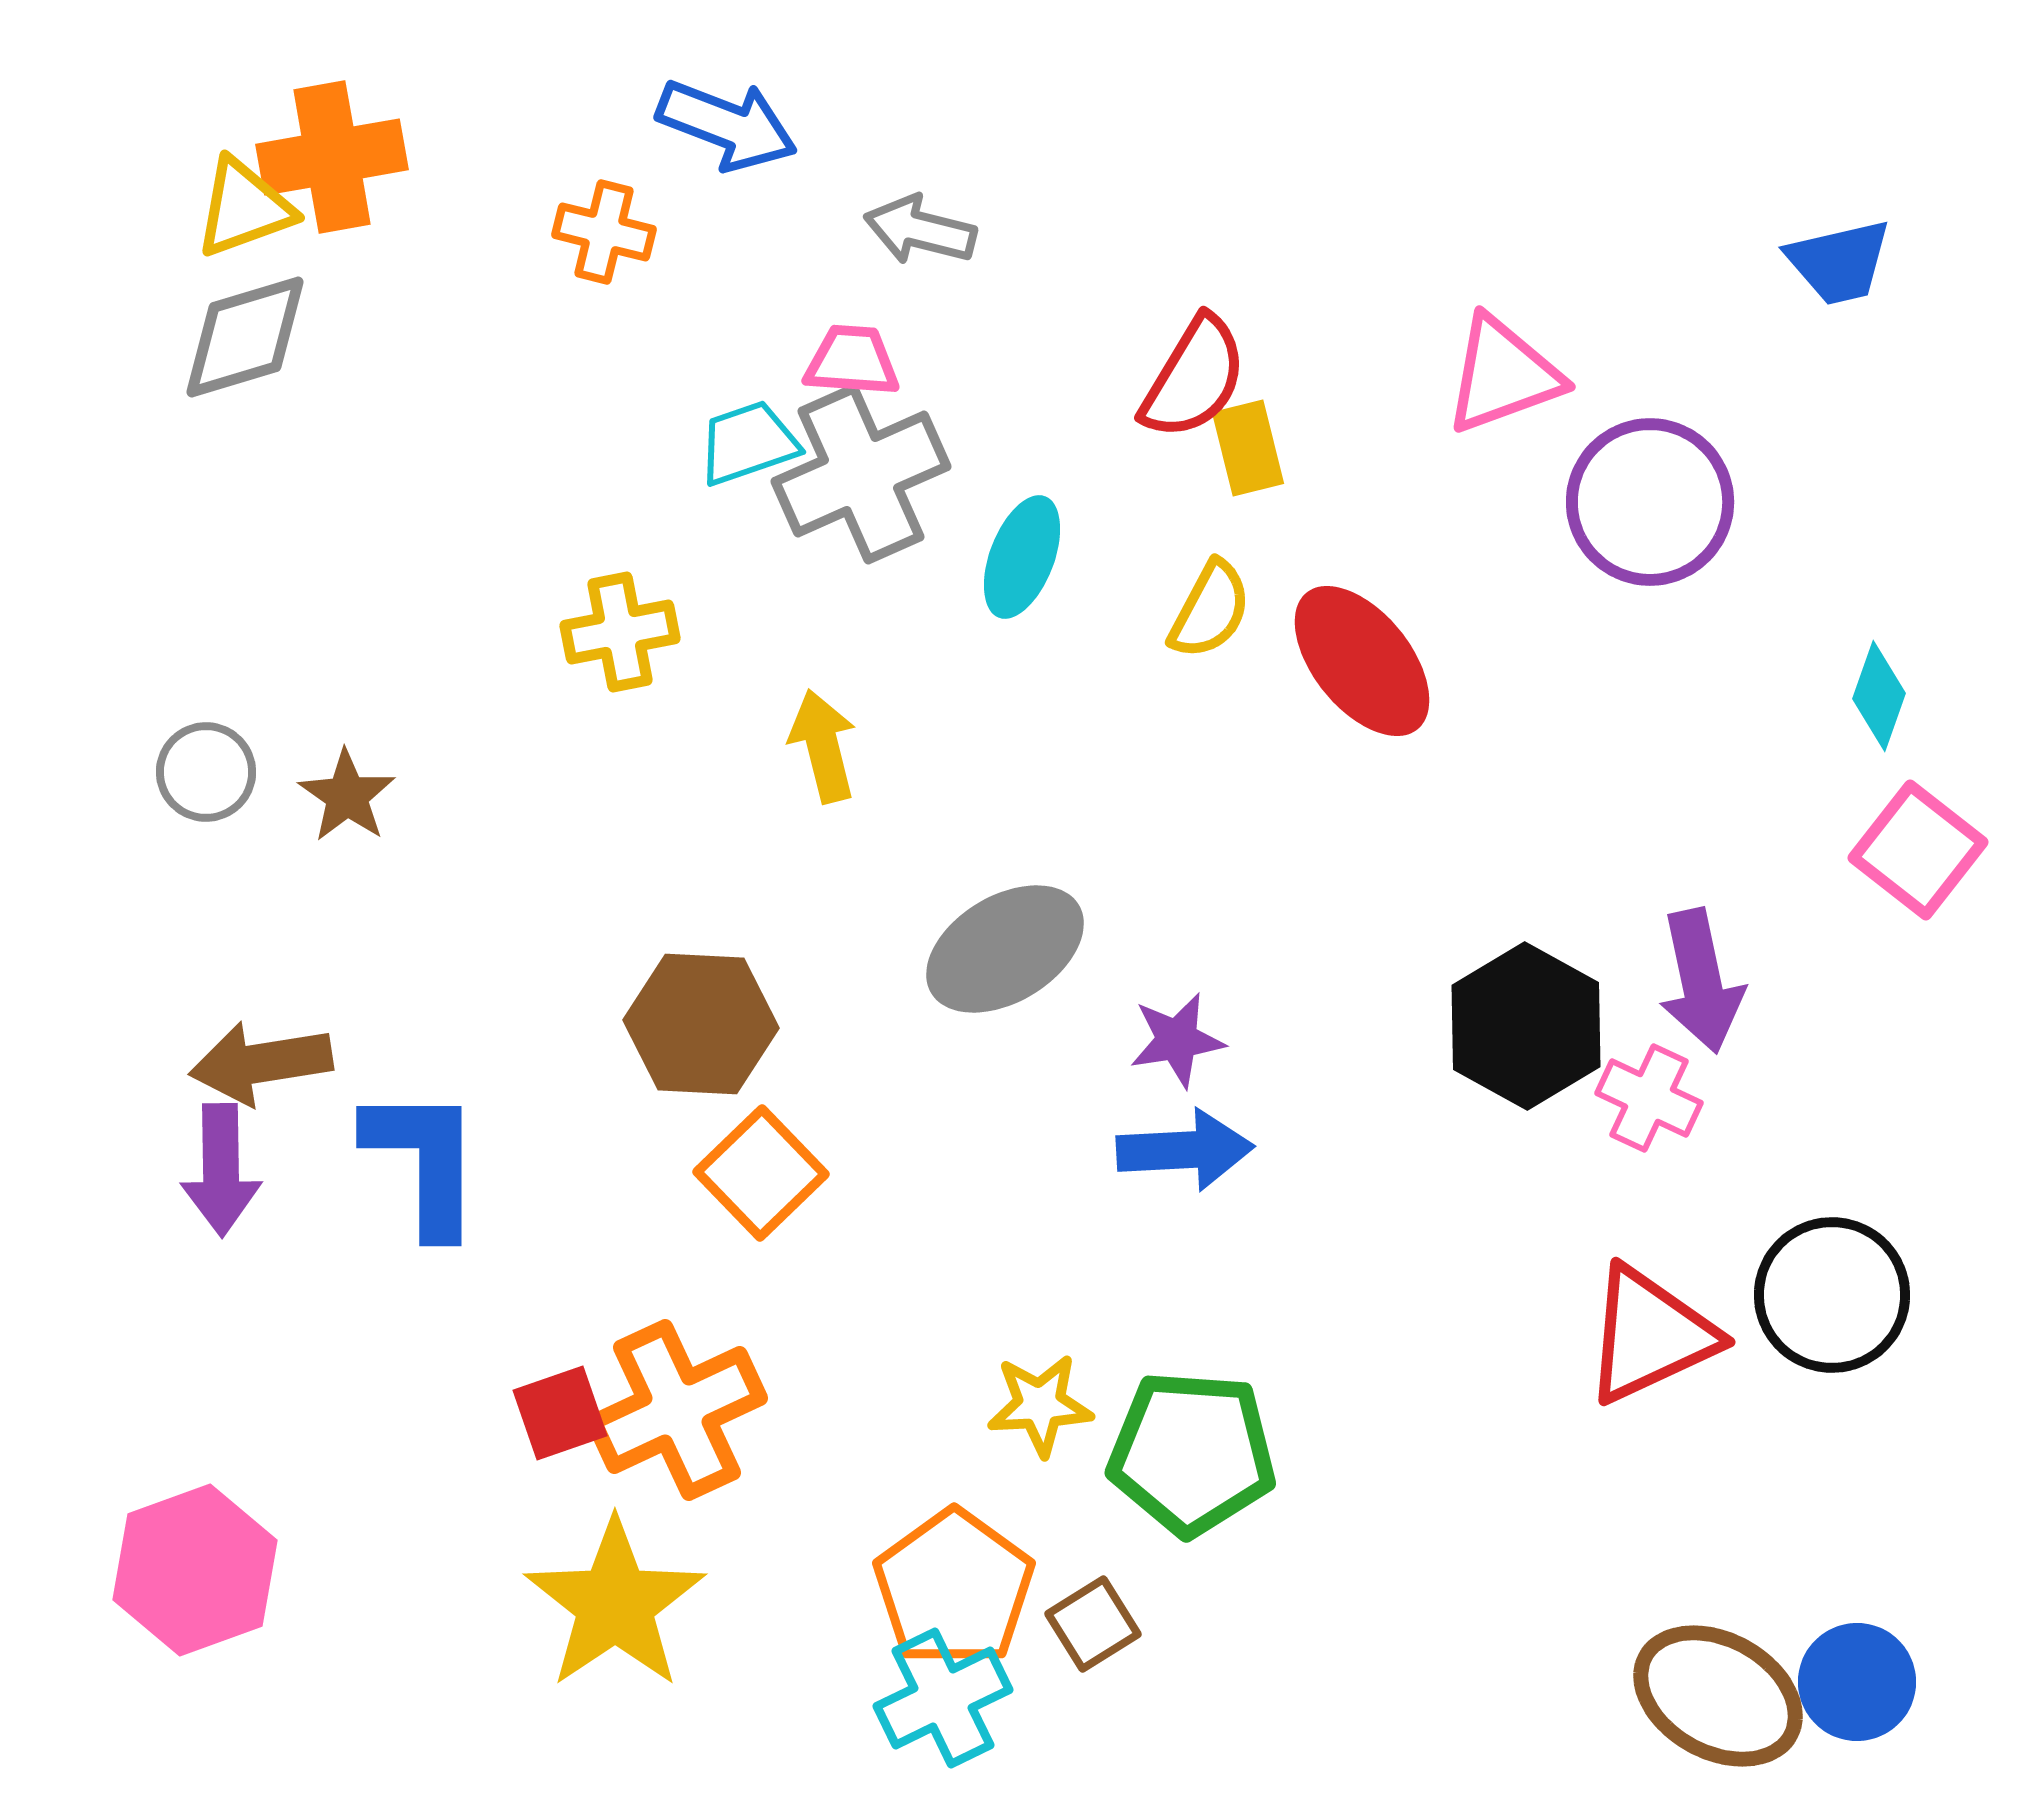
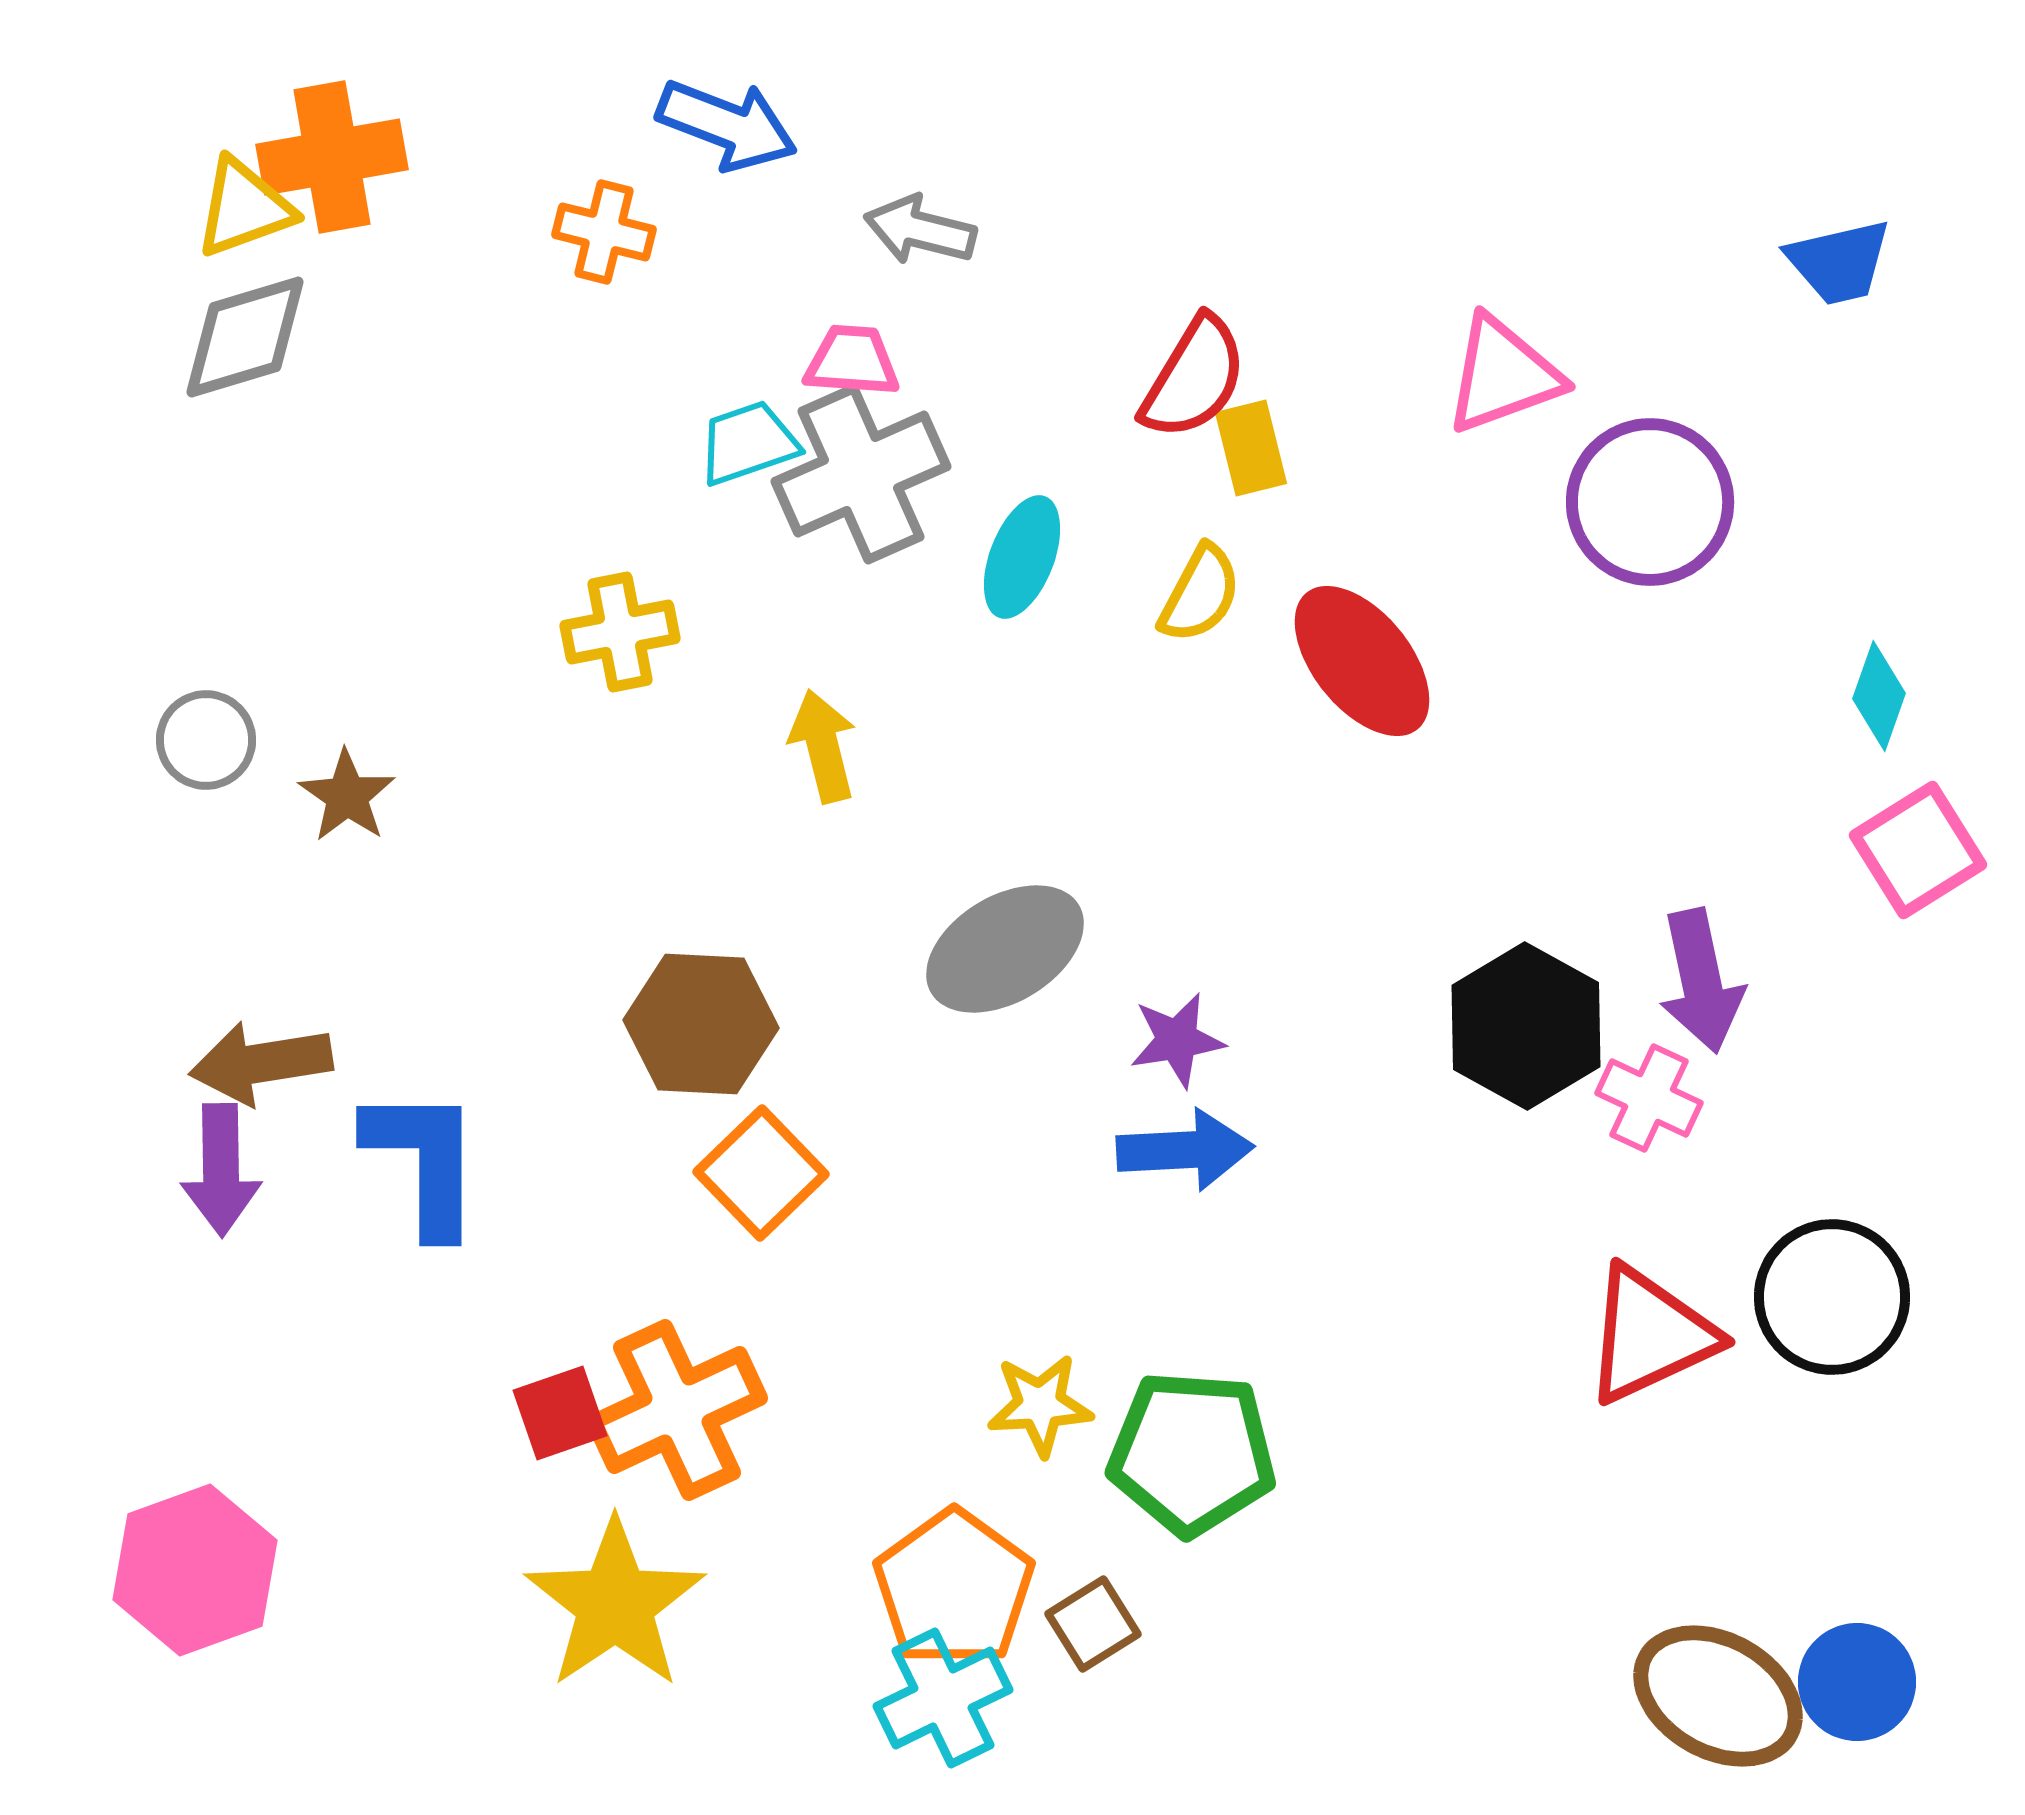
yellow rectangle at (1248, 448): moved 3 px right
yellow semicircle at (1210, 610): moved 10 px left, 16 px up
gray circle at (206, 772): moved 32 px up
pink square at (1918, 850): rotated 20 degrees clockwise
black circle at (1832, 1295): moved 2 px down
